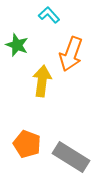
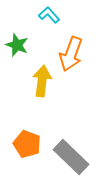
gray rectangle: rotated 12 degrees clockwise
